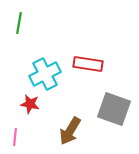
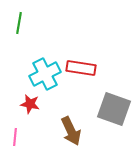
red rectangle: moved 7 px left, 4 px down
brown arrow: moved 1 px right; rotated 56 degrees counterclockwise
